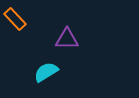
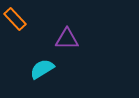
cyan semicircle: moved 4 px left, 3 px up
